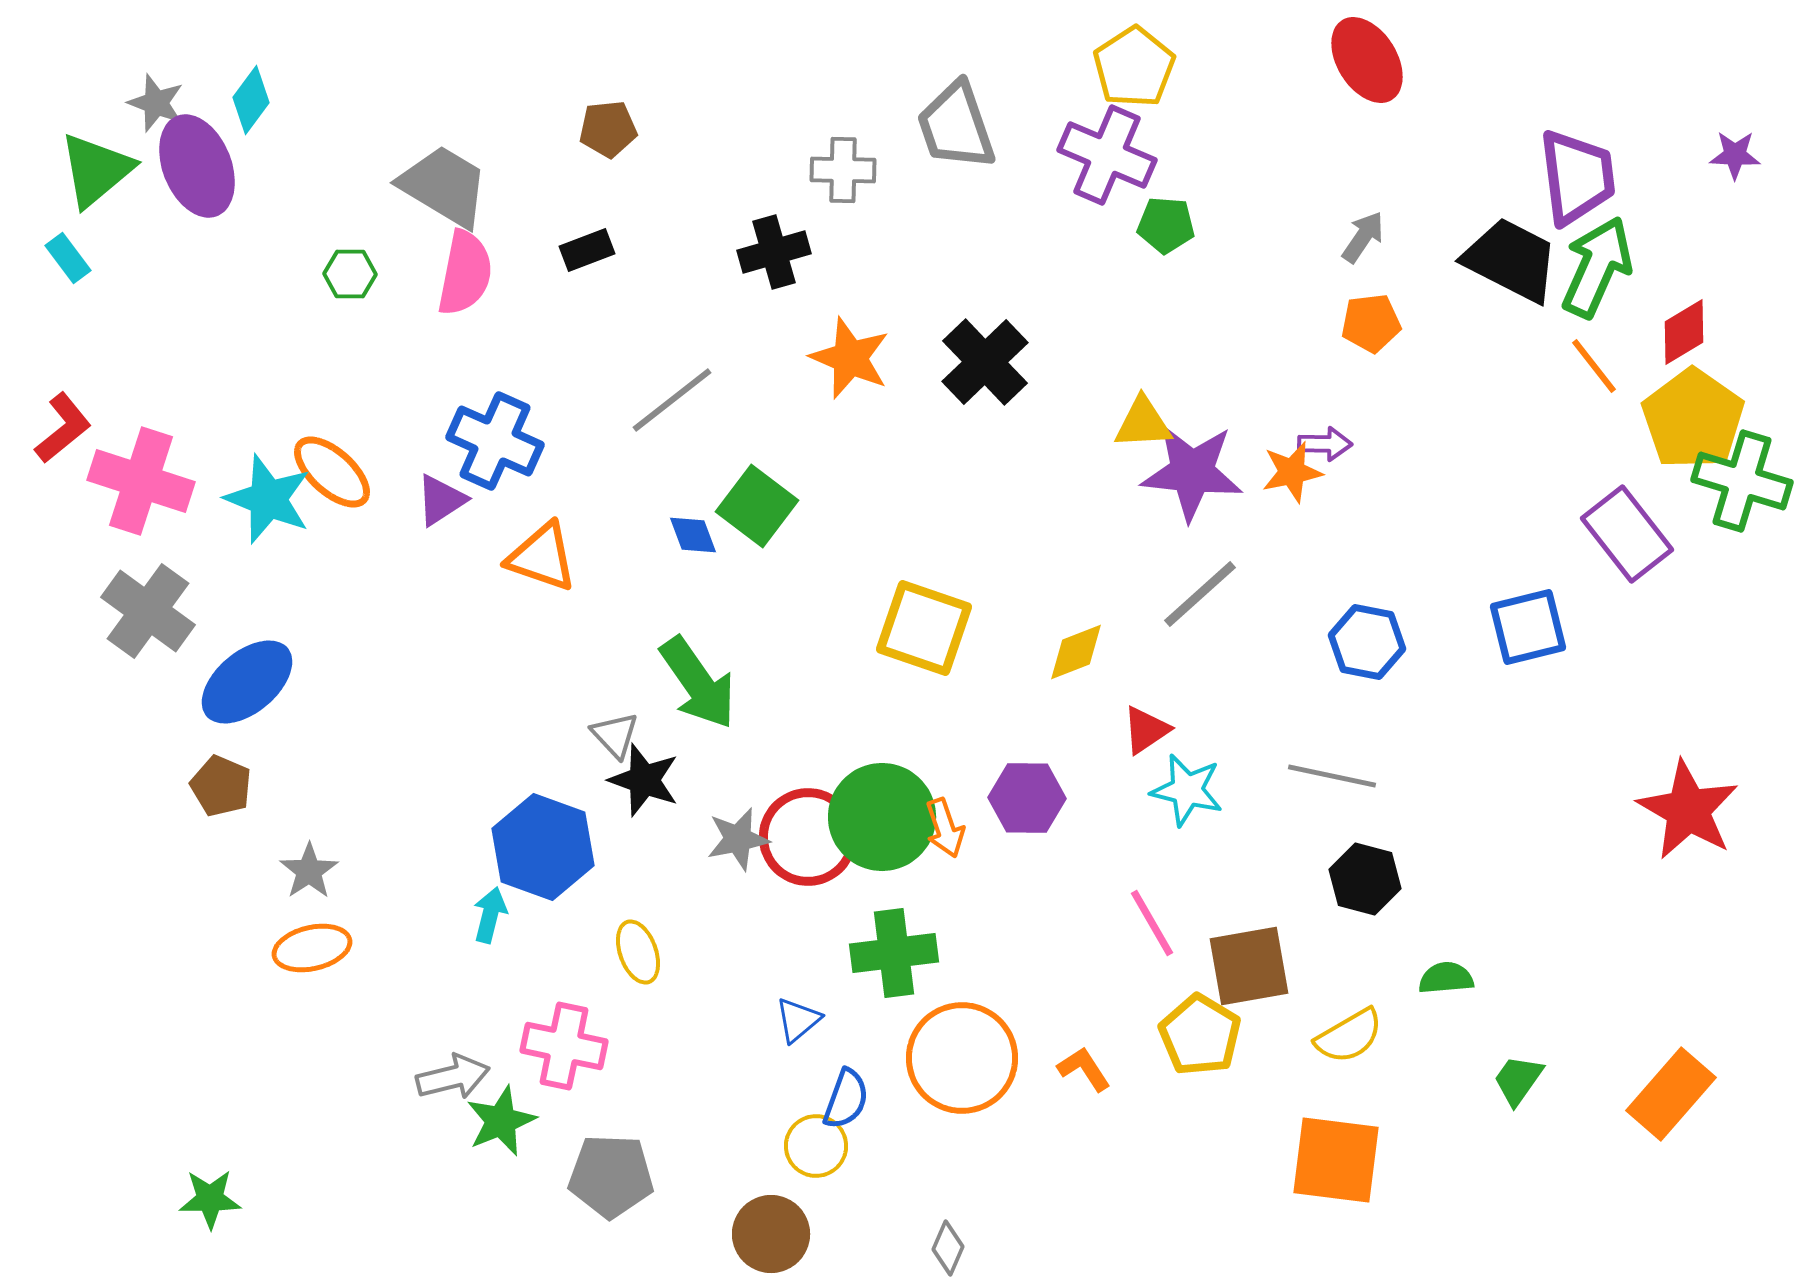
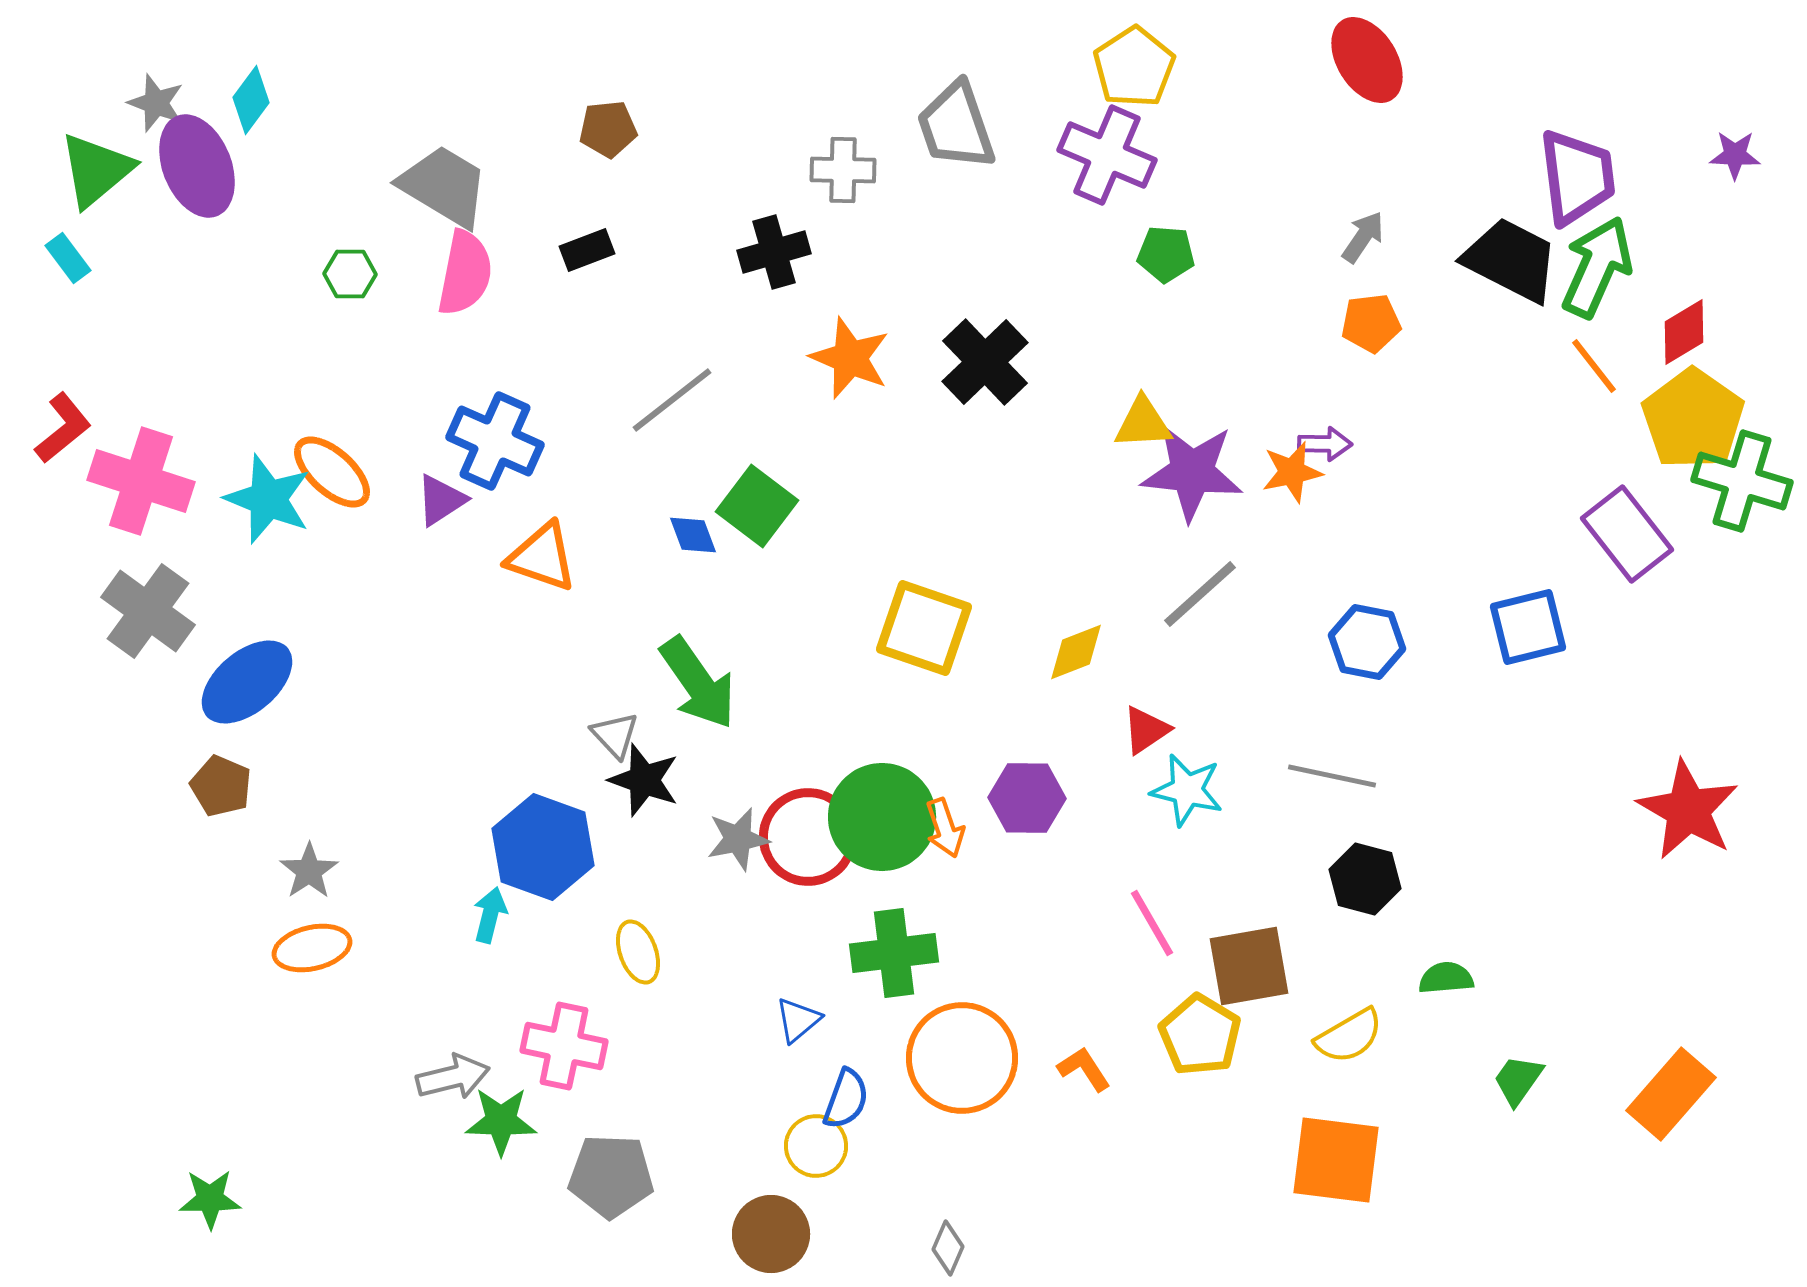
green pentagon at (1166, 225): moved 29 px down
green star at (501, 1121): rotated 24 degrees clockwise
